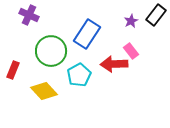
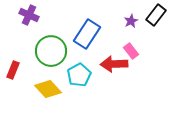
yellow diamond: moved 4 px right, 2 px up
